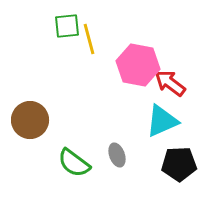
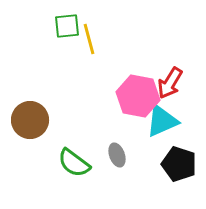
pink hexagon: moved 31 px down
red arrow: rotated 96 degrees counterclockwise
black pentagon: rotated 20 degrees clockwise
